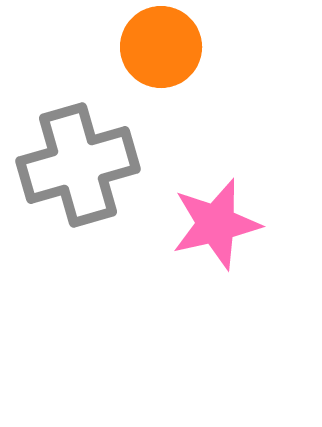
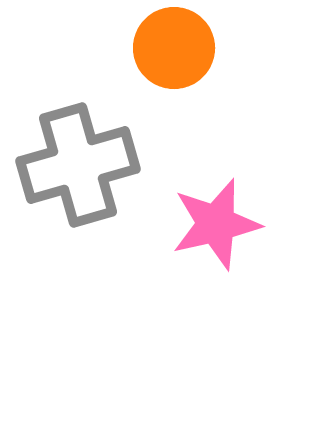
orange circle: moved 13 px right, 1 px down
